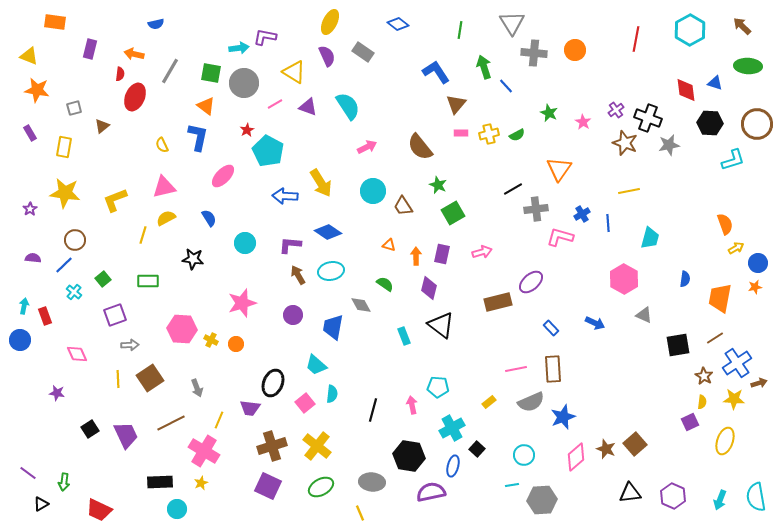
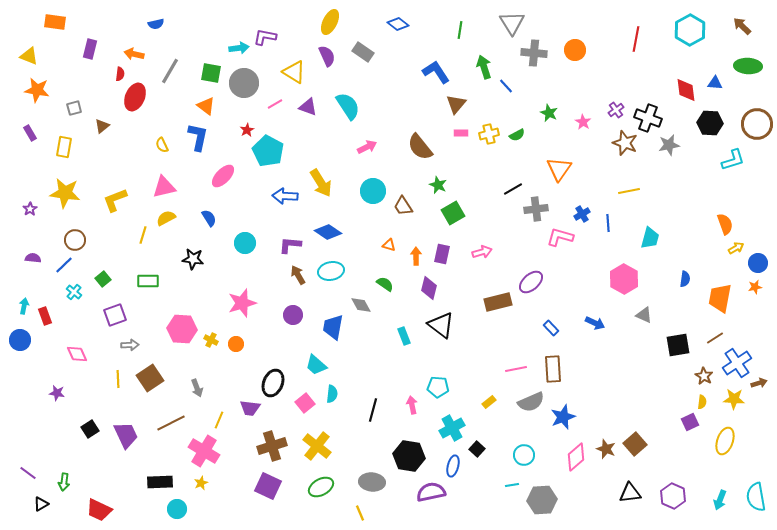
blue triangle at (715, 83): rotated 14 degrees counterclockwise
